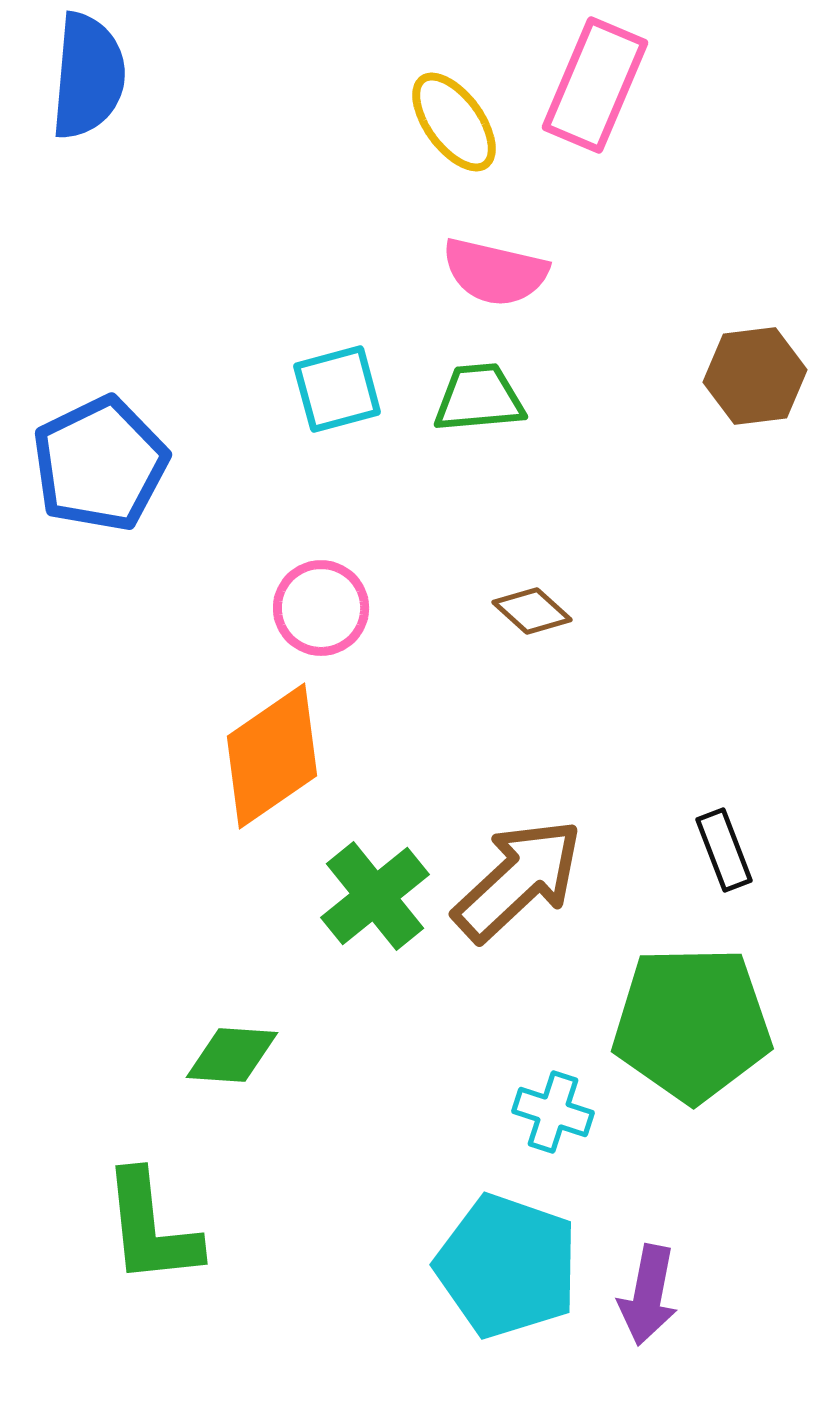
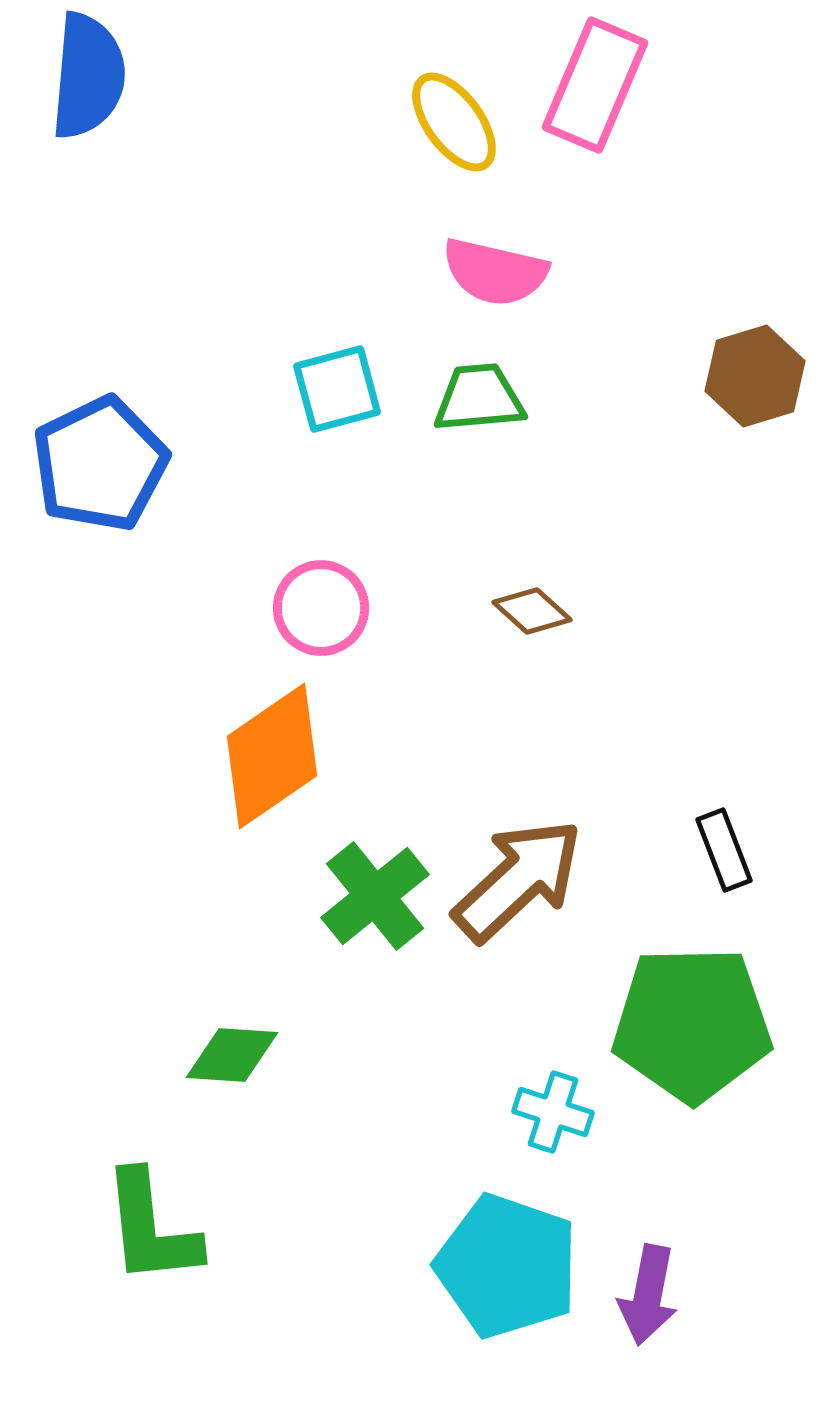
brown hexagon: rotated 10 degrees counterclockwise
